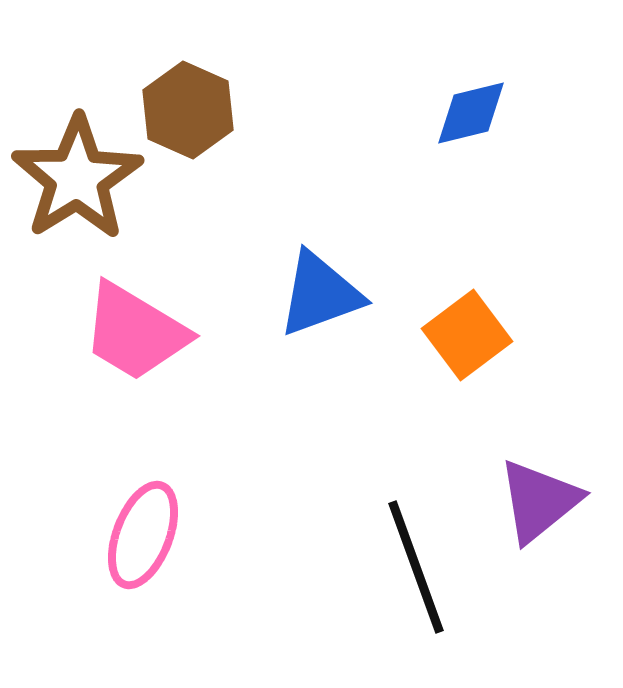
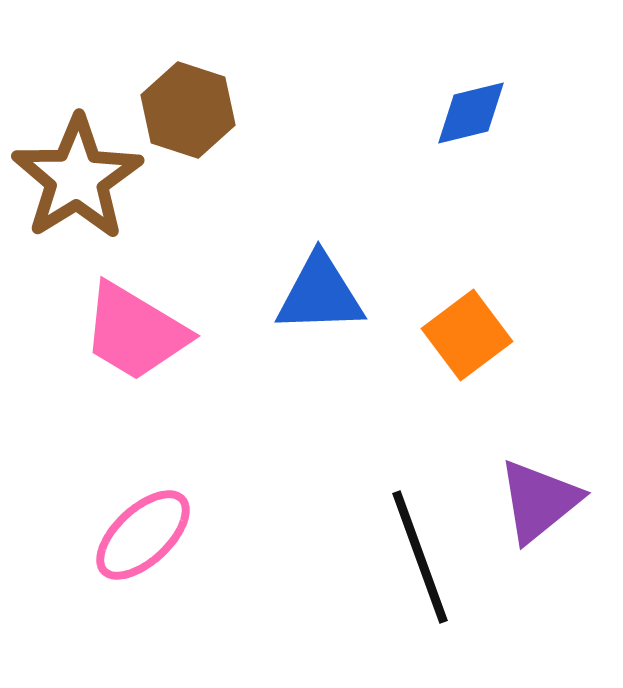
brown hexagon: rotated 6 degrees counterclockwise
blue triangle: rotated 18 degrees clockwise
pink ellipse: rotated 26 degrees clockwise
black line: moved 4 px right, 10 px up
